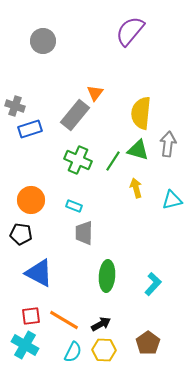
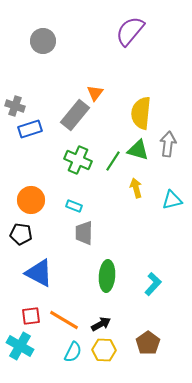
cyan cross: moved 5 px left, 1 px down
